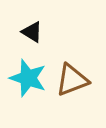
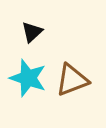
black triangle: rotated 45 degrees clockwise
